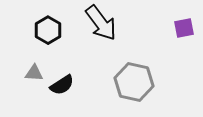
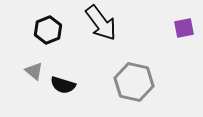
black hexagon: rotated 8 degrees clockwise
gray triangle: moved 2 px up; rotated 36 degrees clockwise
black semicircle: moved 1 px right; rotated 50 degrees clockwise
